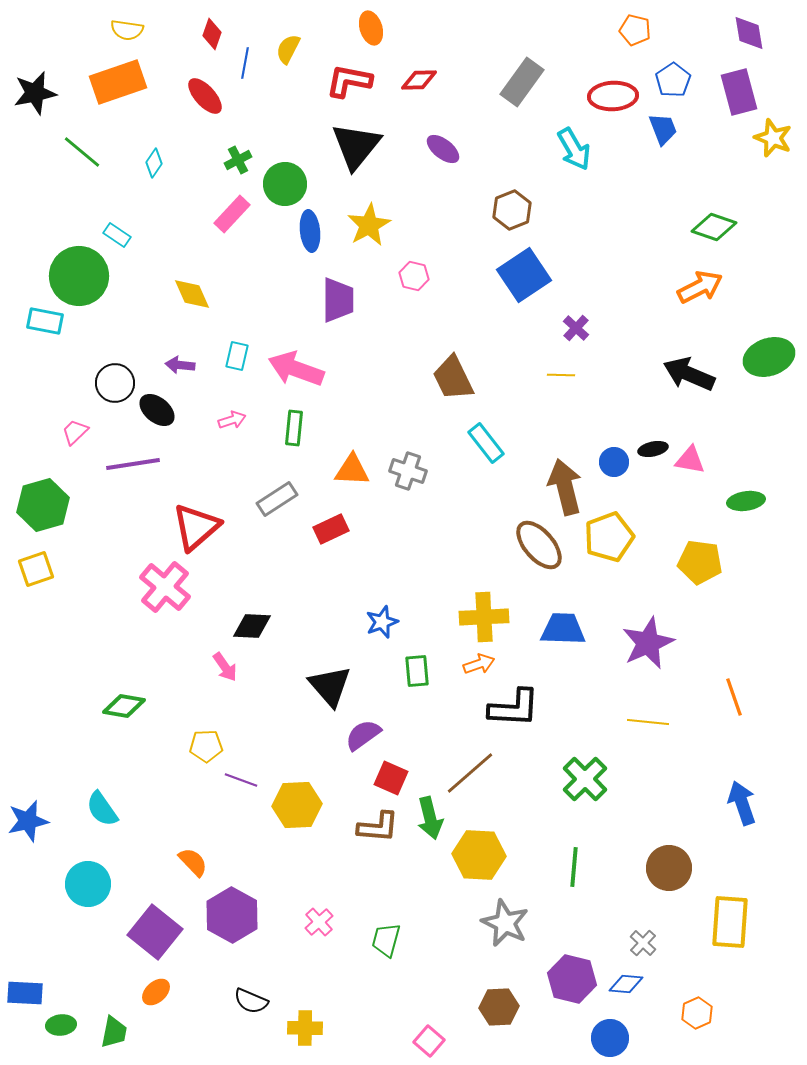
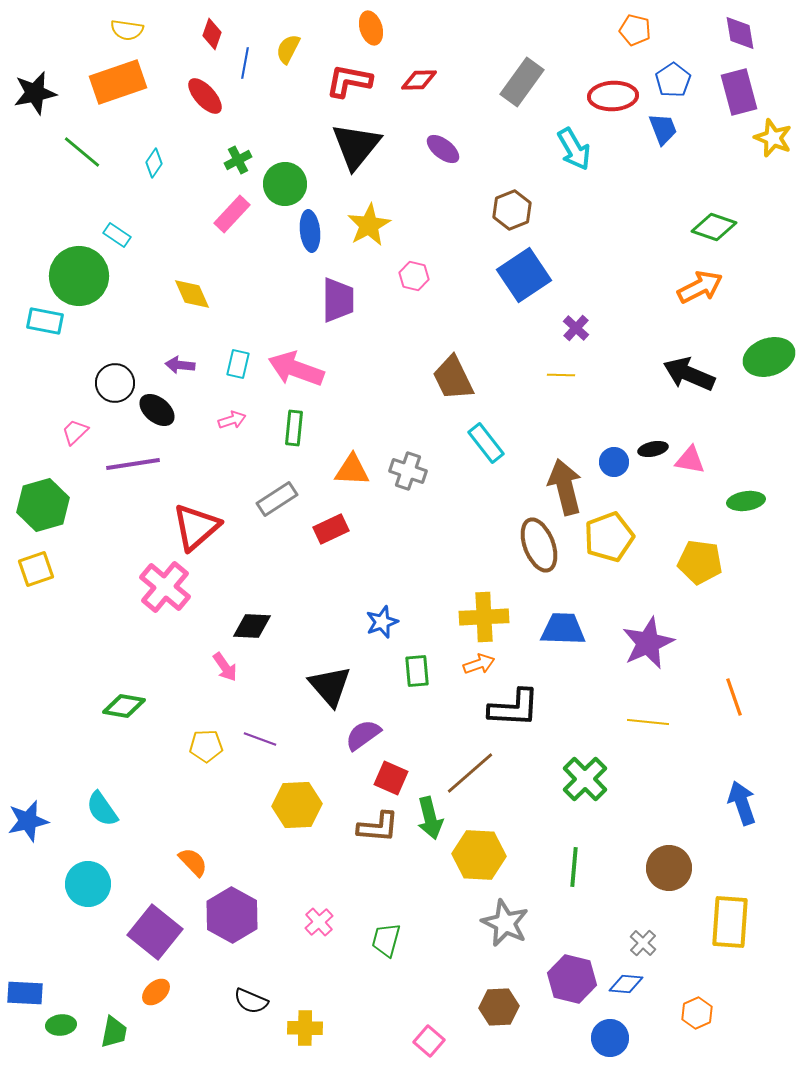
purple diamond at (749, 33): moved 9 px left
cyan rectangle at (237, 356): moved 1 px right, 8 px down
brown ellipse at (539, 545): rotated 20 degrees clockwise
purple line at (241, 780): moved 19 px right, 41 px up
